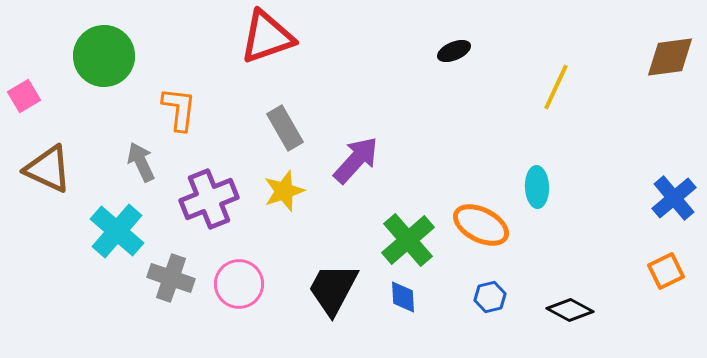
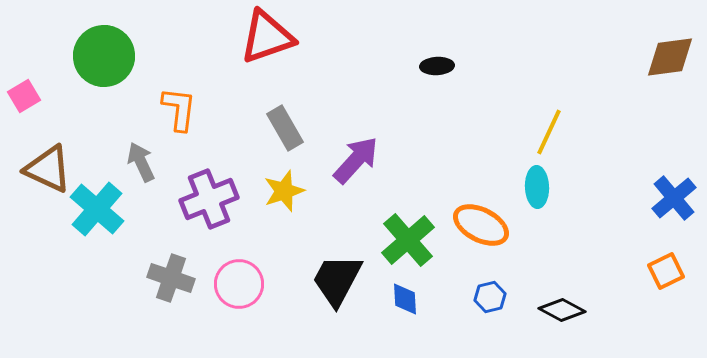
black ellipse: moved 17 px left, 15 px down; rotated 20 degrees clockwise
yellow line: moved 7 px left, 45 px down
cyan cross: moved 20 px left, 22 px up
black trapezoid: moved 4 px right, 9 px up
blue diamond: moved 2 px right, 2 px down
black diamond: moved 8 px left
